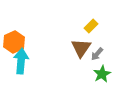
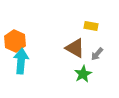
yellow rectangle: rotated 56 degrees clockwise
orange hexagon: moved 1 px right, 1 px up; rotated 10 degrees counterclockwise
brown triangle: moved 6 px left; rotated 35 degrees counterclockwise
green star: moved 19 px left
